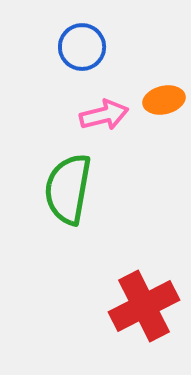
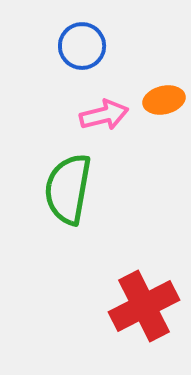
blue circle: moved 1 px up
